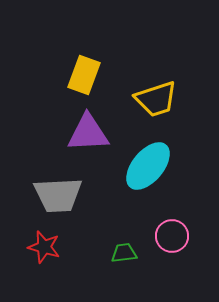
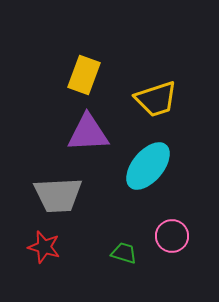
green trapezoid: rotated 24 degrees clockwise
